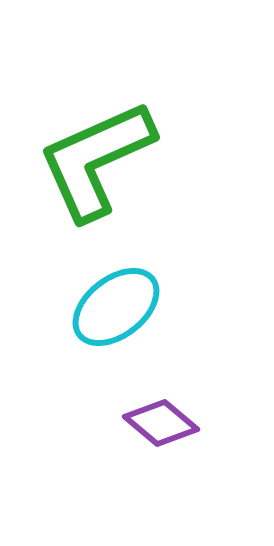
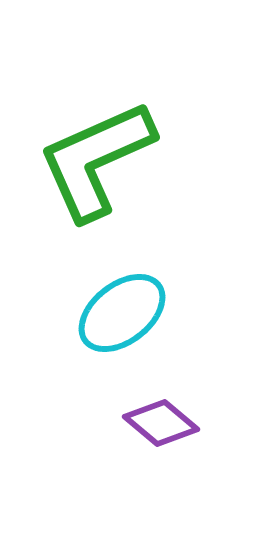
cyan ellipse: moved 6 px right, 6 px down
